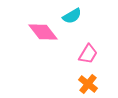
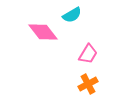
cyan semicircle: moved 1 px up
orange cross: rotated 24 degrees clockwise
